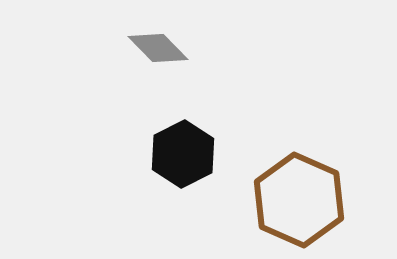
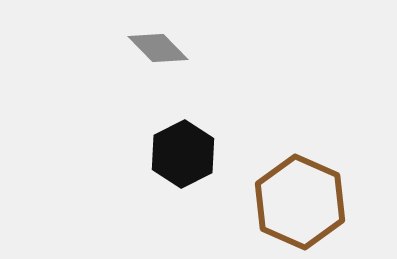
brown hexagon: moved 1 px right, 2 px down
